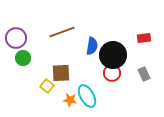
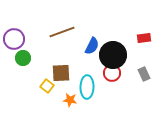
purple circle: moved 2 px left, 1 px down
blue semicircle: rotated 18 degrees clockwise
cyan ellipse: moved 9 px up; rotated 30 degrees clockwise
